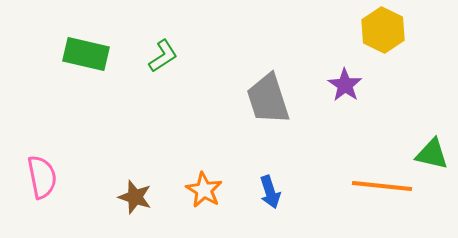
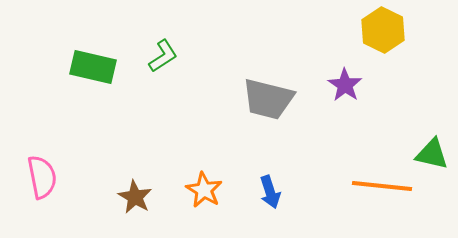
green rectangle: moved 7 px right, 13 px down
gray trapezoid: rotated 58 degrees counterclockwise
brown star: rotated 12 degrees clockwise
